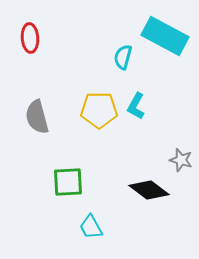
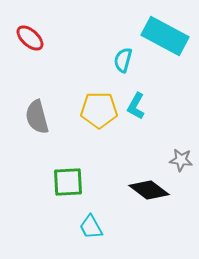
red ellipse: rotated 44 degrees counterclockwise
cyan semicircle: moved 3 px down
gray star: rotated 10 degrees counterclockwise
